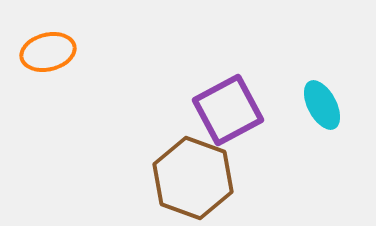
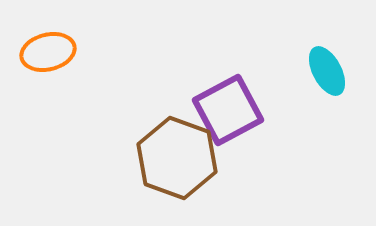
cyan ellipse: moved 5 px right, 34 px up
brown hexagon: moved 16 px left, 20 px up
